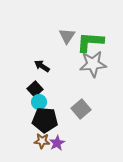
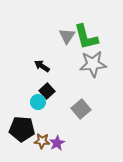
green L-shape: moved 4 px left, 5 px up; rotated 108 degrees counterclockwise
black square: moved 12 px right, 2 px down
cyan circle: moved 1 px left
black pentagon: moved 23 px left, 9 px down
